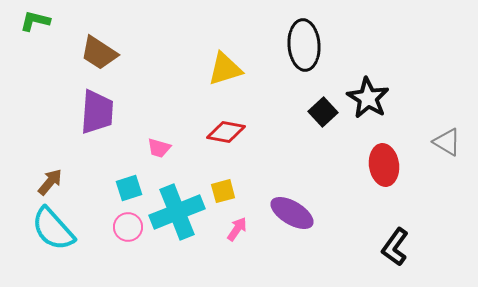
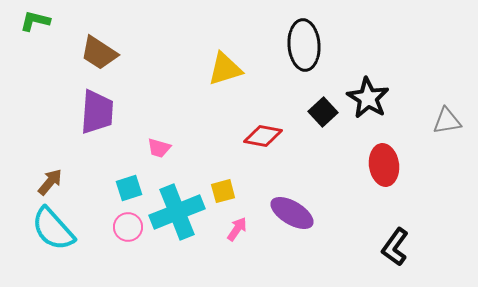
red diamond: moved 37 px right, 4 px down
gray triangle: moved 21 px up; rotated 40 degrees counterclockwise
